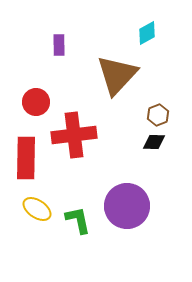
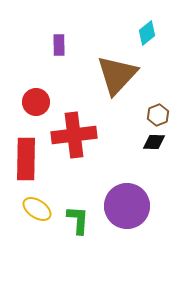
cyan diamond: rotated 10 degrees counterclockwise
red rectangle: moved 1 px down
green L-shape: rotated 16 degrees clockwise
